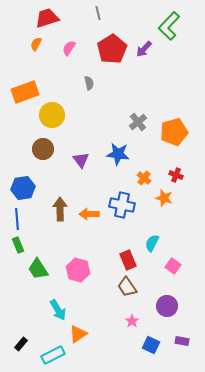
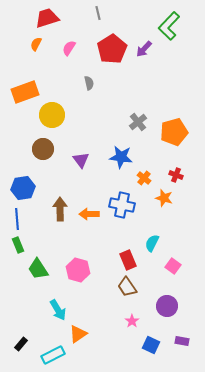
blue star: moved 3 px right, 3 px down
